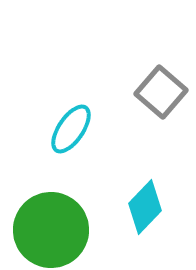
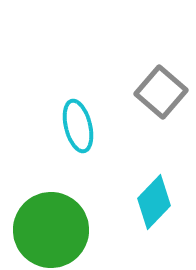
cyan ellipse: moved 7 px right, 3 px up; rotated 48 degrees counterclockwise
cyan diamond: moved 9 px right, 5 px up
